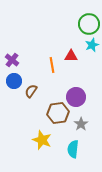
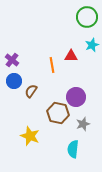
green circle: moved 2 px left, 7 px up
brown hexagon: rotated 20 degrees clockwise
gray star: moved 2 px right; rotated 16 degrees clockwise
yellow star: moved 12 px left, 4 px up
